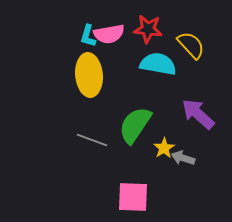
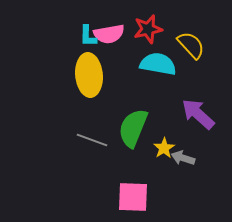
red star: rotated 20 degrees counterclockwise
cyan L-shape: rotated 15 degrees counterclockwise
green semicircle: moved 2 px left, 3 px down; rotated 12 degrees counterclockwise
